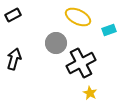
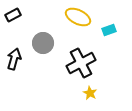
gray circle: moved 13 px left
